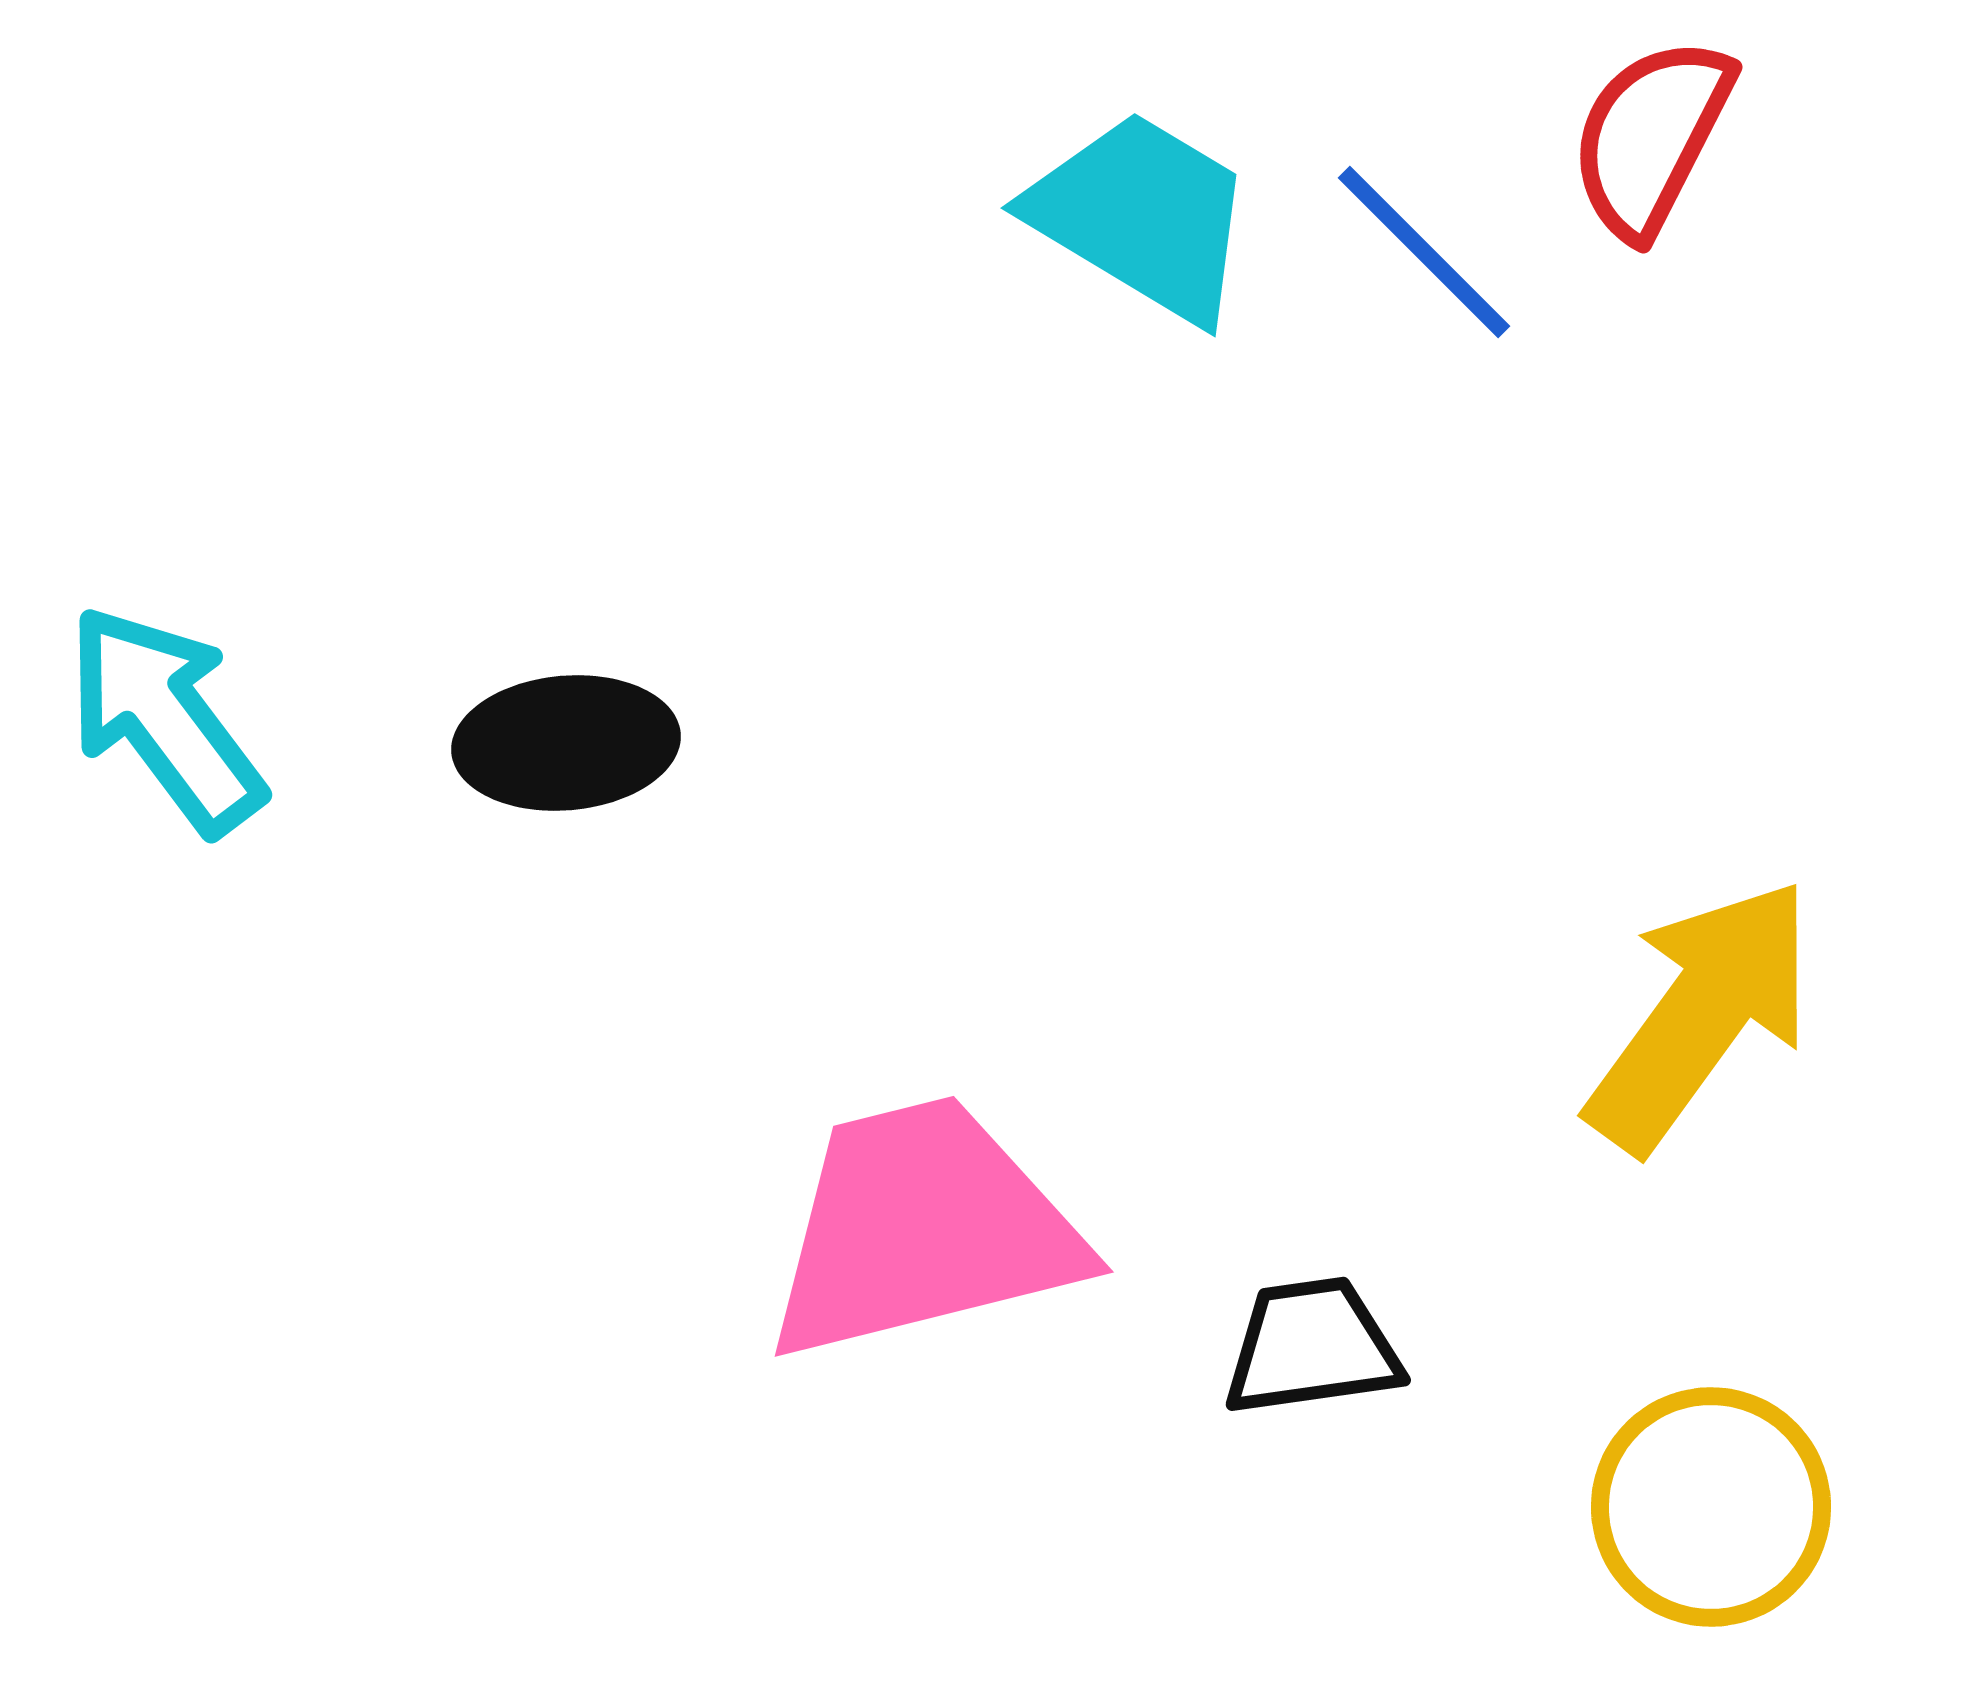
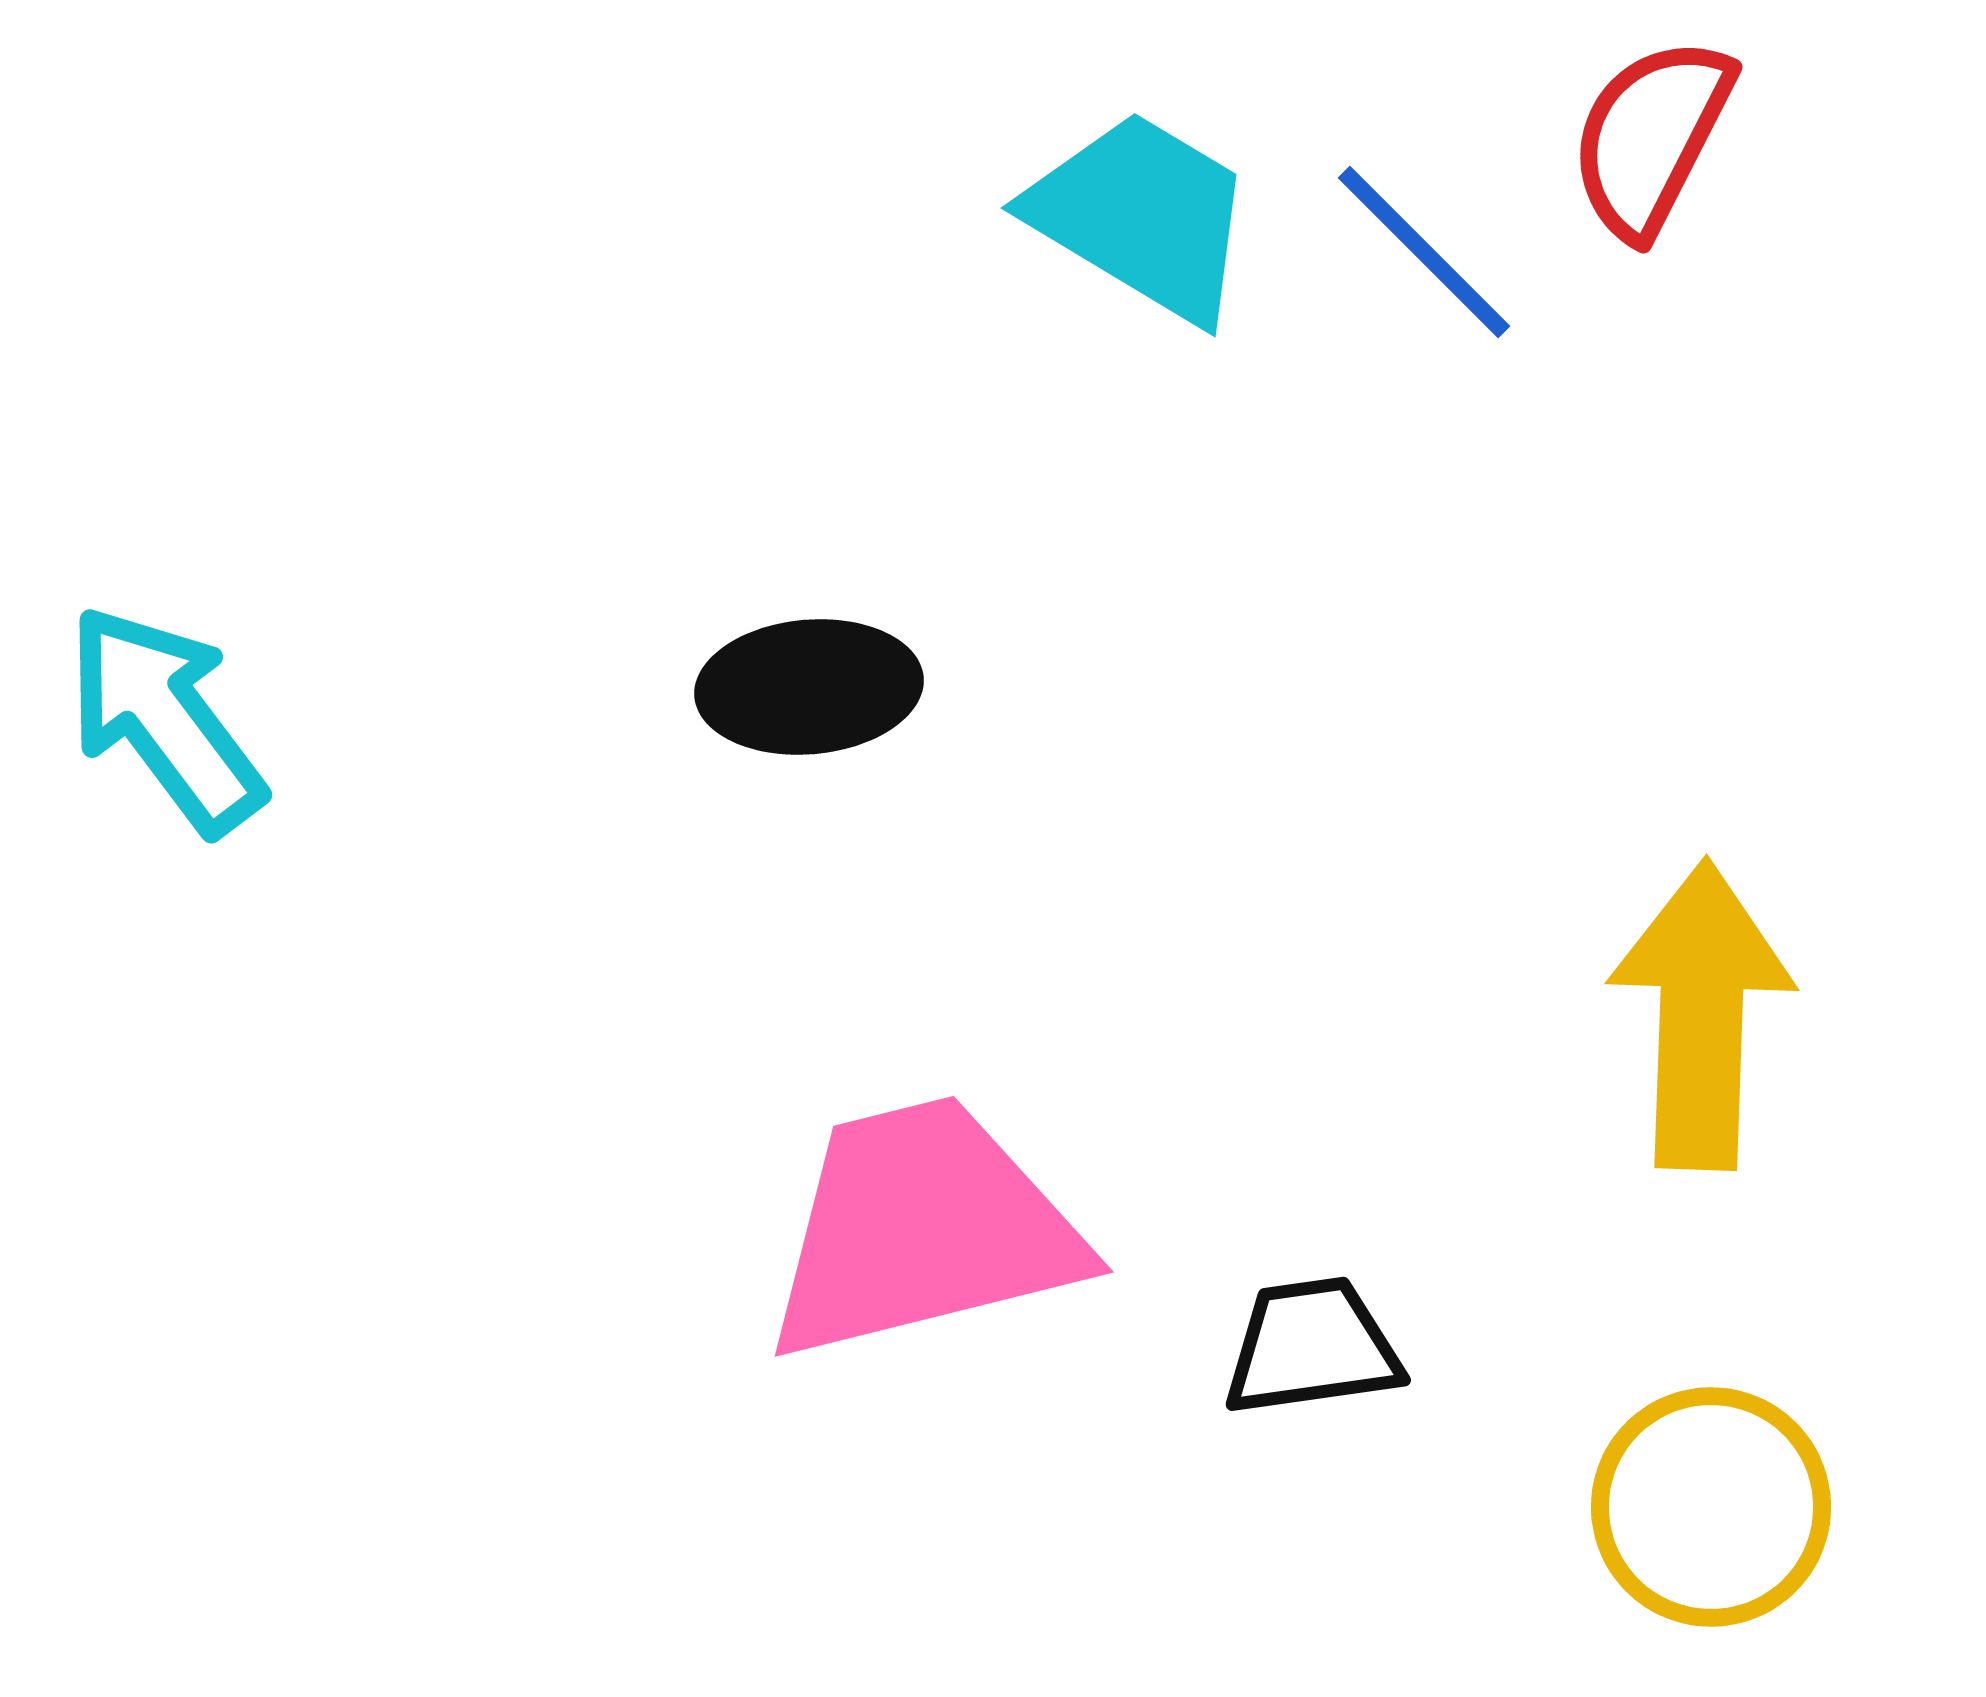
black ellipse: moved 243 px right, 56 px up
yellow arrow: rotated 34 degrees counterclockwise
